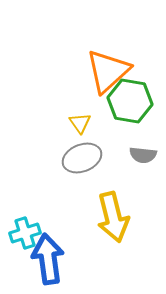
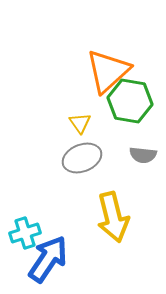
blue arrow: rotated 42 degrees clockwise
